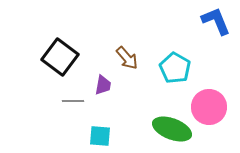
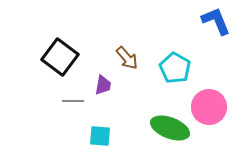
green ellipse: moved 2 px left, 1 px up
